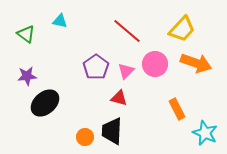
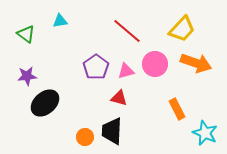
cyan triangle: rotated 21 degrees counterclockwise
pink triangle: rotated 30 degrees clockwise
